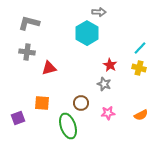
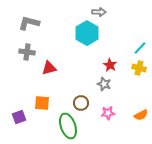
purple square: moved 1 px right, 1 px up
